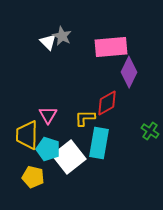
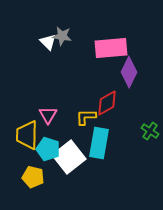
gray star: rotated 18 degrees counterclockwise
pink rectangle: moved 1 px down
yellow L-shape: moved 1 px right, 1 px up
